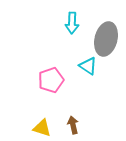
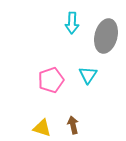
gray ellipse: moved 3 px up
cyan triangle: moved 9 px down; rotated 30 degrees clockwise
